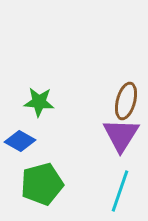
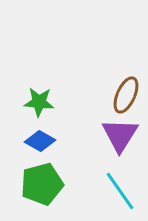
brown ellipse: moved 6 px up; rotated 9 degrees clockwise
purple triangle: moved 1 px left
blue diamond: moved 20 px right
cyan line: rotated 54 degrees counterclockwise
